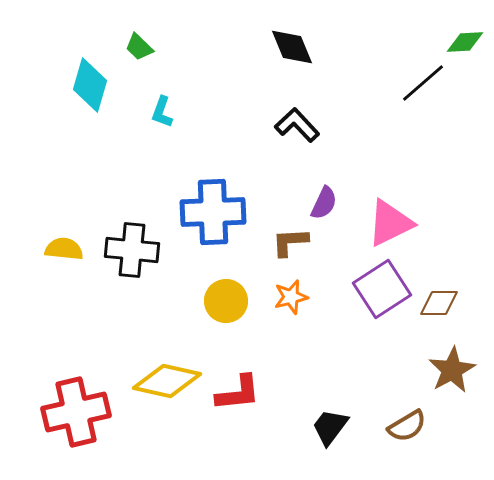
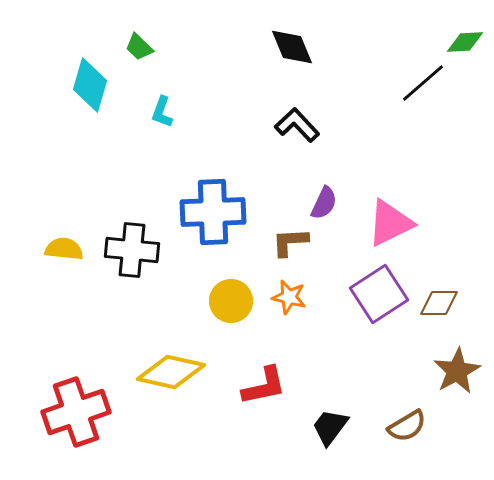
purple square: moved 3 px left, 5 px down
orange star: moved 2 px left; rotated 28 degrees clockwise
yellow circle: moved 5 px right
brown star: moved 5 px right, 1 px down
yellow diamond: moved 4 px right, 9 px up
red L-shape: moved 26 px right, 7 px up; rotated 6 degrees counterclockwise
red cross: rotated 6 degrees counterclockwise
